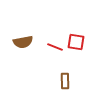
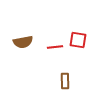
red square: moved 2 px right, 2 px up
red line: rotated 28 degrees counterclockwise
